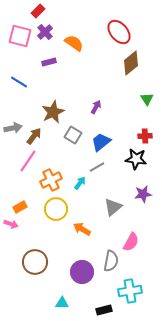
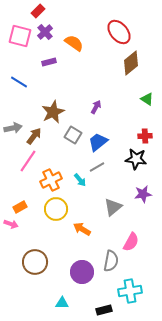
green triangle: rotated 24 degrees counterclockwise
blue trapezoid: moved 3 px left
cyan arrow: moved 3 px up; rotated 104 degrees clockwise
